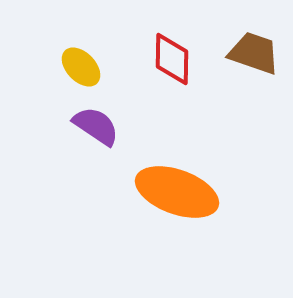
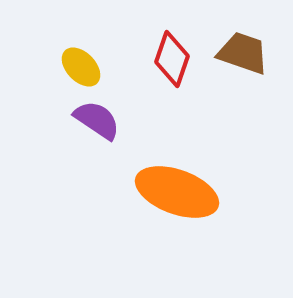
brown trapezoid: moved 11 px left
red diamond: rotated 18 degrees clockwise
purple semicircle: moved 1 px right, 6 px up
